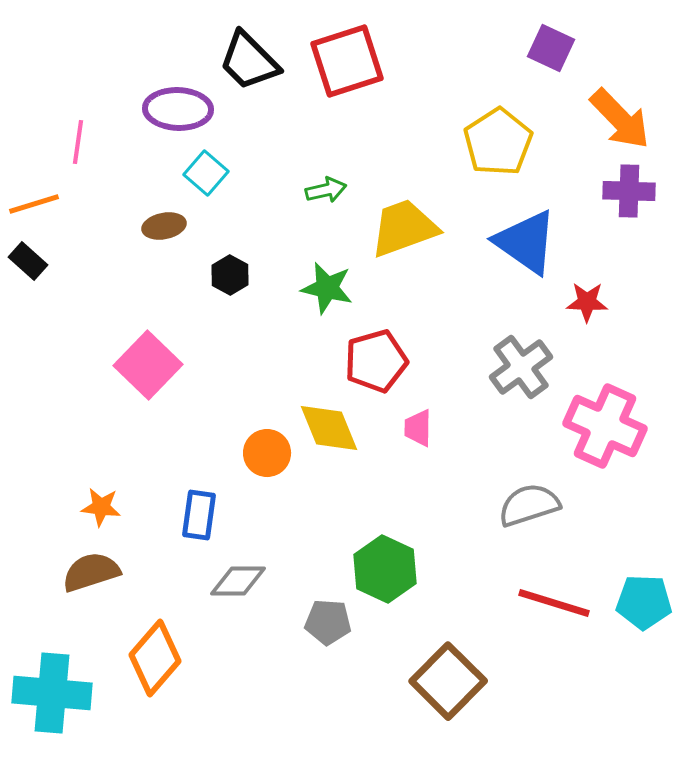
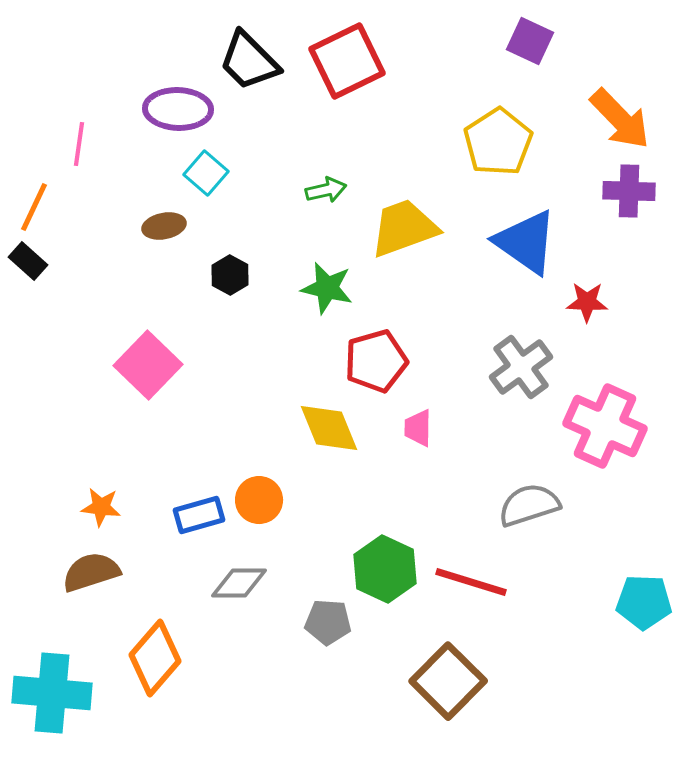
purple square: moved 21 px left, 7 px up
red square: rotated 8 degrees counterclockwise
pink line: moved 1 px right, 2 px down
orange line: moved 3 px down; rotated 48 degrees counterclockwise
orange circle: moved 8 px left, 47 px down
blue rectangle: rotated 66 degrees clockwise
gray diamond: moved 1 px right, 2 px down
red line: moved 83 px left, 21 px up
